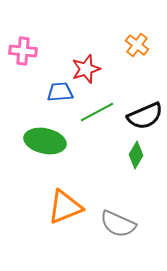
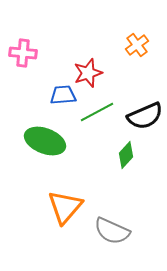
orange cross: rotated 15 degrees clockwise
pink cross: moved 2 px down
red star: moved 2 px right, 4 px down
blue trapezoid: moved 3 px right, 3 px down
green ellipse: rotated 9 degrees clockwise
green diamond: moved 10 px left; rotated 12 degrees clockwise
orange triangle: rotated 27 degrees counterclockwise
gray semicircle: moved 6 px left, 7 px down
